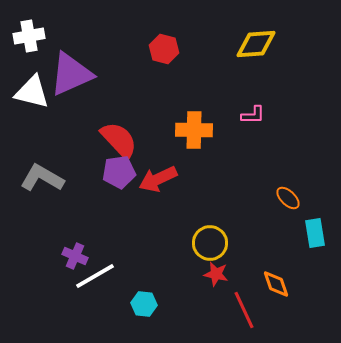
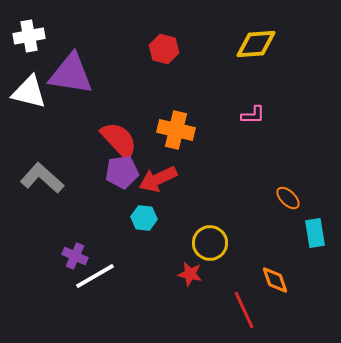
purple triangle: rotated 33 degrees clockwise
white triangle: moved 3 px left
orange cross: moved 18 px left; rotated 12 degrees clockwise
purple pentagon: moved 3 px right
gray L-shape: rotated 12 degrees clockwise
red star: moved 26 px left
orange diamond: moved 1 px left, 4 px up
cyan hexagon: moved 86 px up
